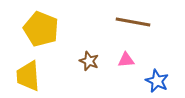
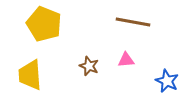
yellow pentagon: moved 3 px right, 5 px up
brown star: moved 5 px down
yellow trapezoid: moved 2 px right, 1 px up
blue star: moved 10 px right
